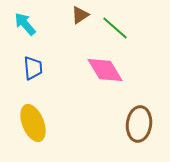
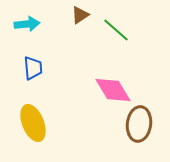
cyan arrow: moved 2 px right; rotated 125 degrees clockwise
green line: moved 1 px right, 2 px down
pink diamond: moved 8 px right, 20 px down
